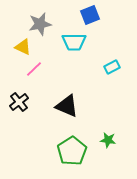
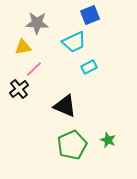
gray star: moved 3 px left, 1 px up; rotated 15 degrees clockwise
cyan trapezoid: rotated 25 degrees counterclockwise
yellow triangle: rotated 36 degrees counterclockwise
cyan rectangle: moved 23 px left
black cross: moved 13 px up
black triangle: moved 2 px left
green star: rotated 14 degrees clockwise
green pentagon: moved 6 px up; rotated 8 degrees clockwise
